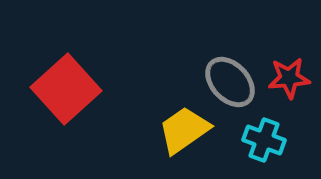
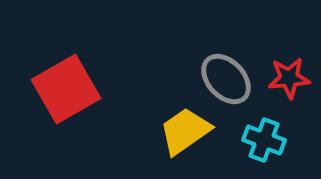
gray ellipse: moved 4 px left, 3 px up
red square: rotated 12 degrees clockwise
yellow trapezoid: moved 1 px right, 1 px down
